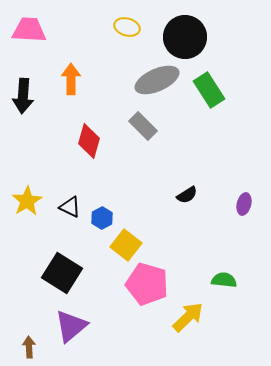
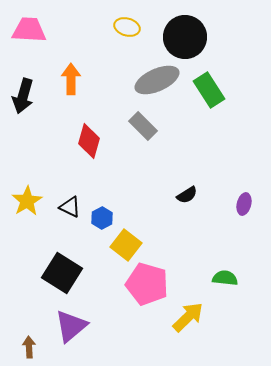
black arrow: rotated 12 degrees clockwise
green semicircle: moved 1 px right, 2 px up
